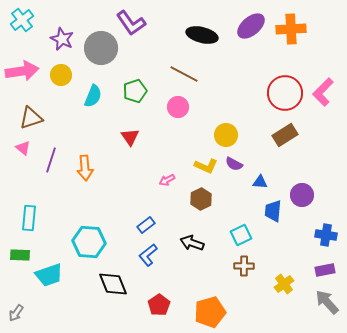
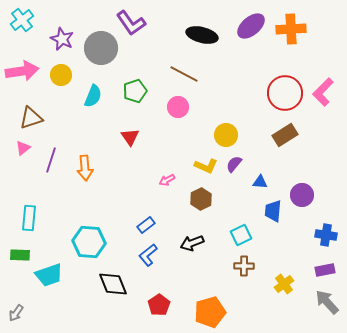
pink triangle at (23, 148): rotated 42 degrees clockwise
purple semicircle at (234, 164): rotated 102 degrees clockwise
black arrow at (192, 243): rotated 40 degrees counterclockwise
